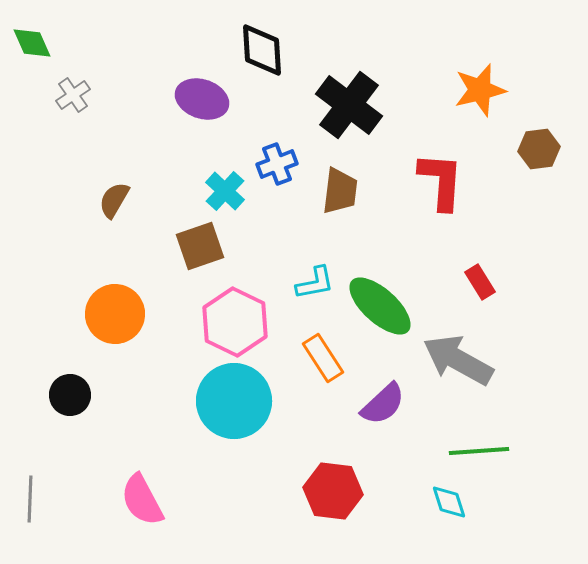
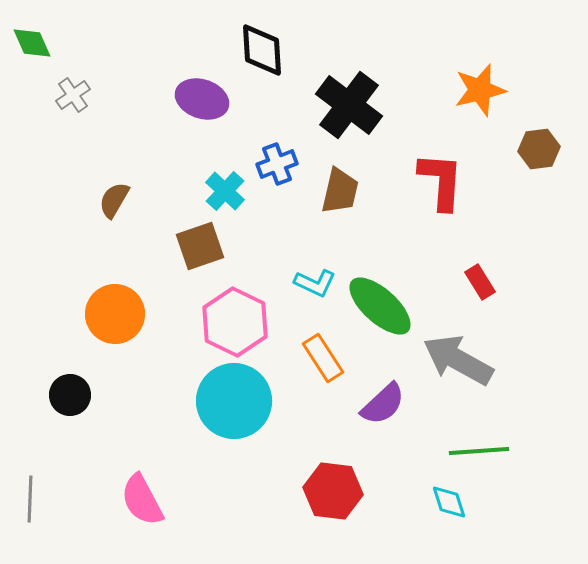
brown trapezoid: rotated 6 degrees clockwise
cyan L-shape: rotated 36 degrees clockwise
